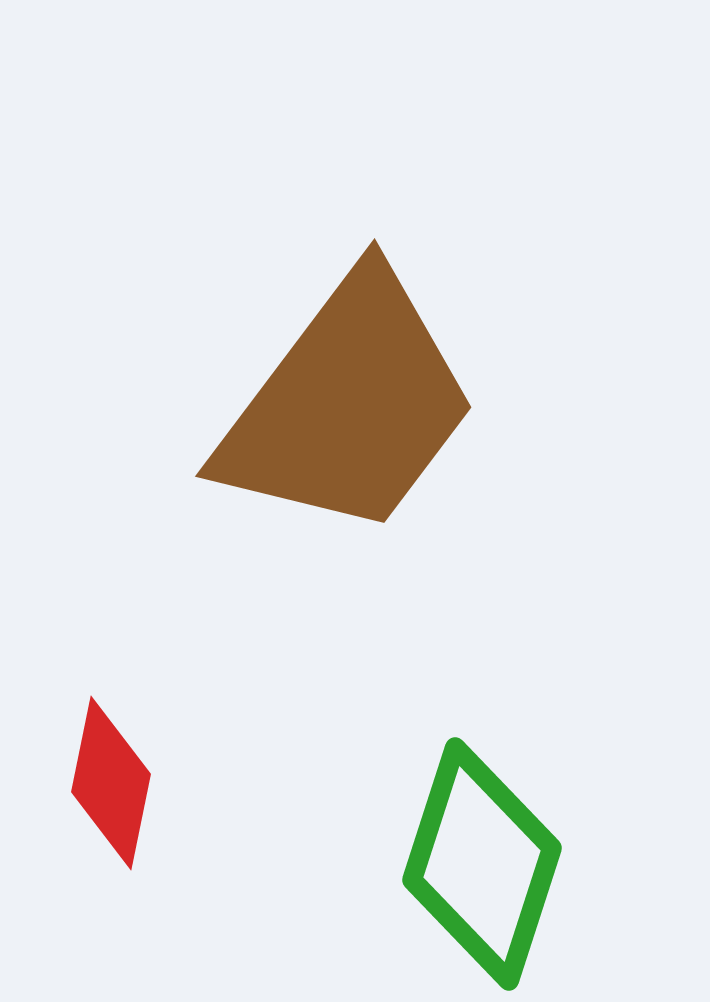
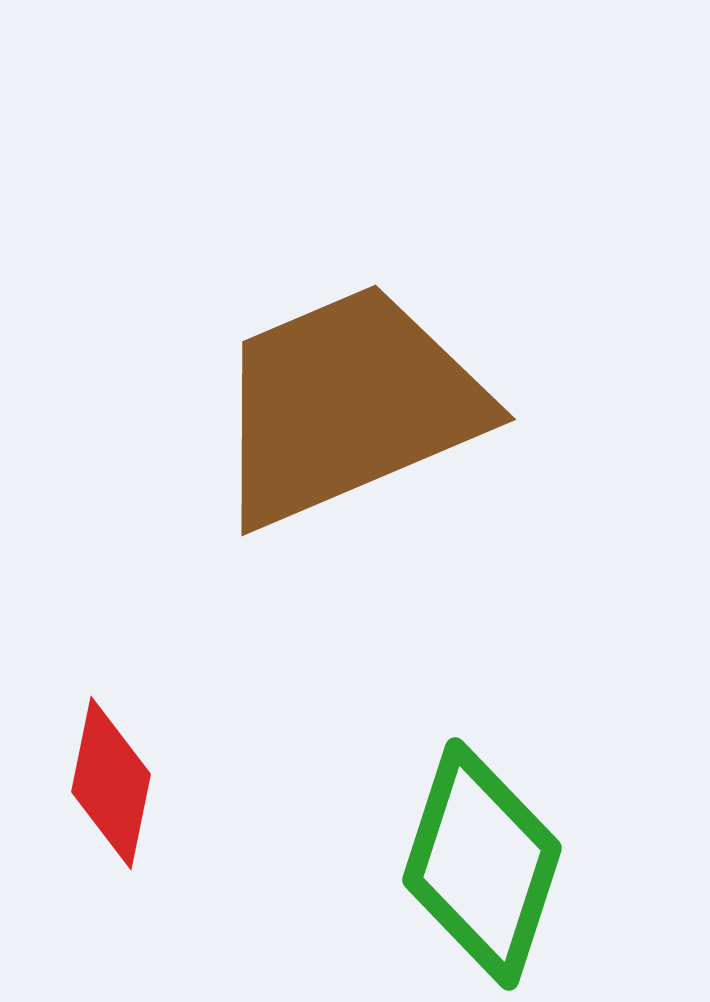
brown trapezoid: rotated 150 degrees counterclockwise
